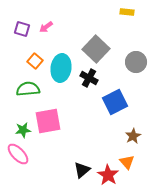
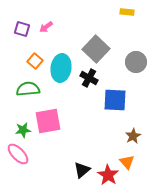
blue square: moved 2 px up; rotated 30 degrees clockwise
